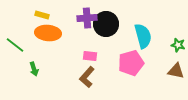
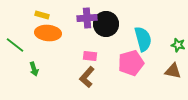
cyan semicircle: moved 3 px down
brown triangle: moved 3 px left
